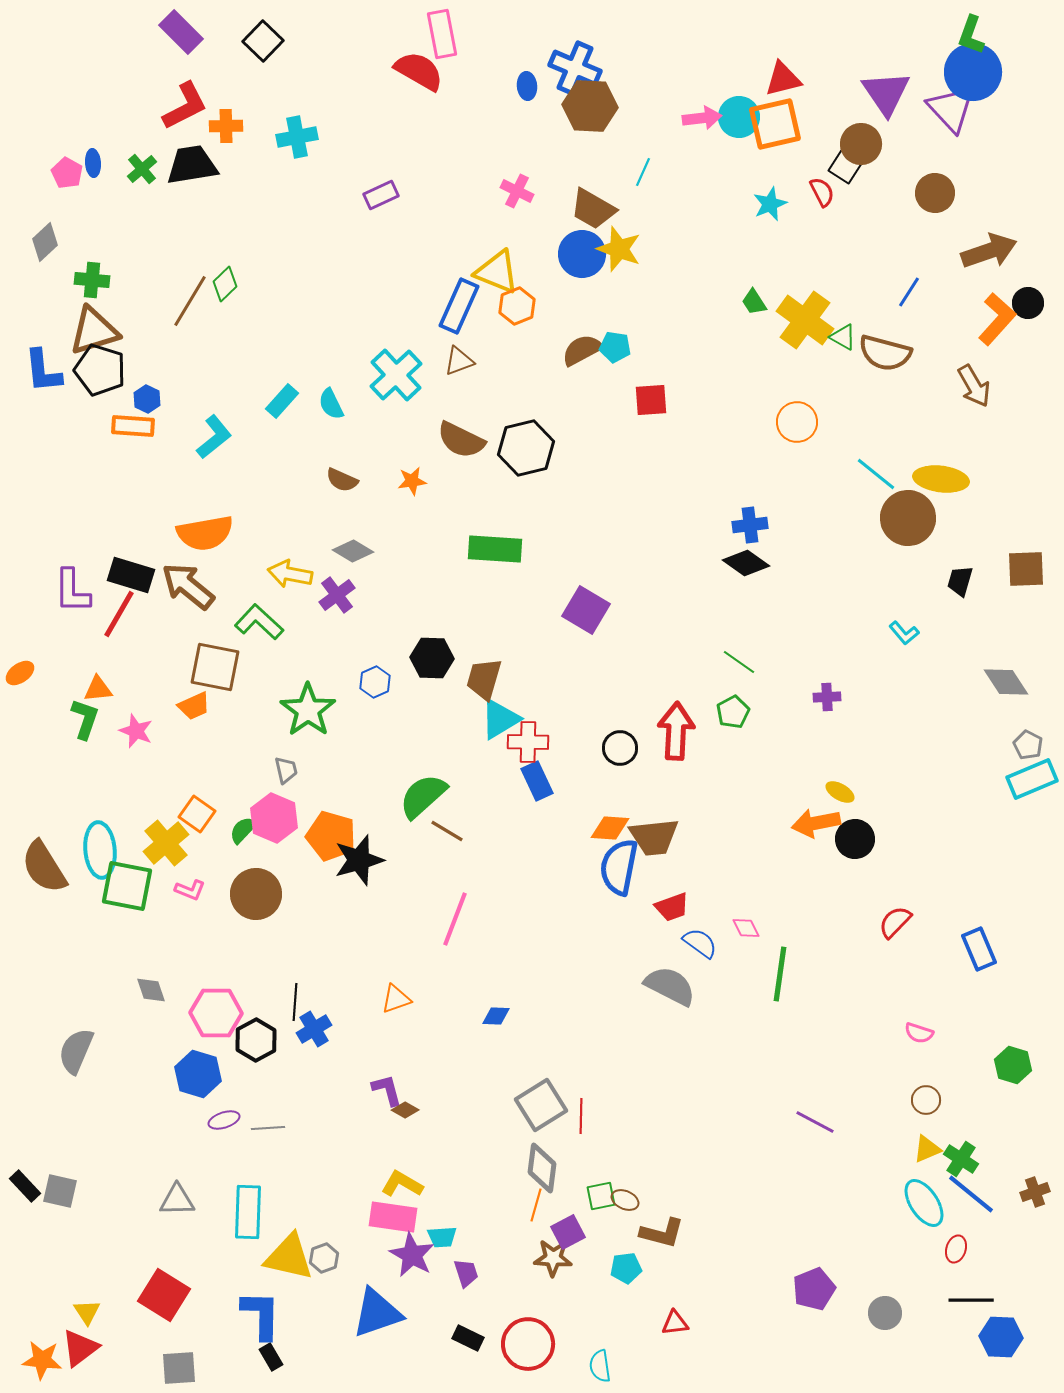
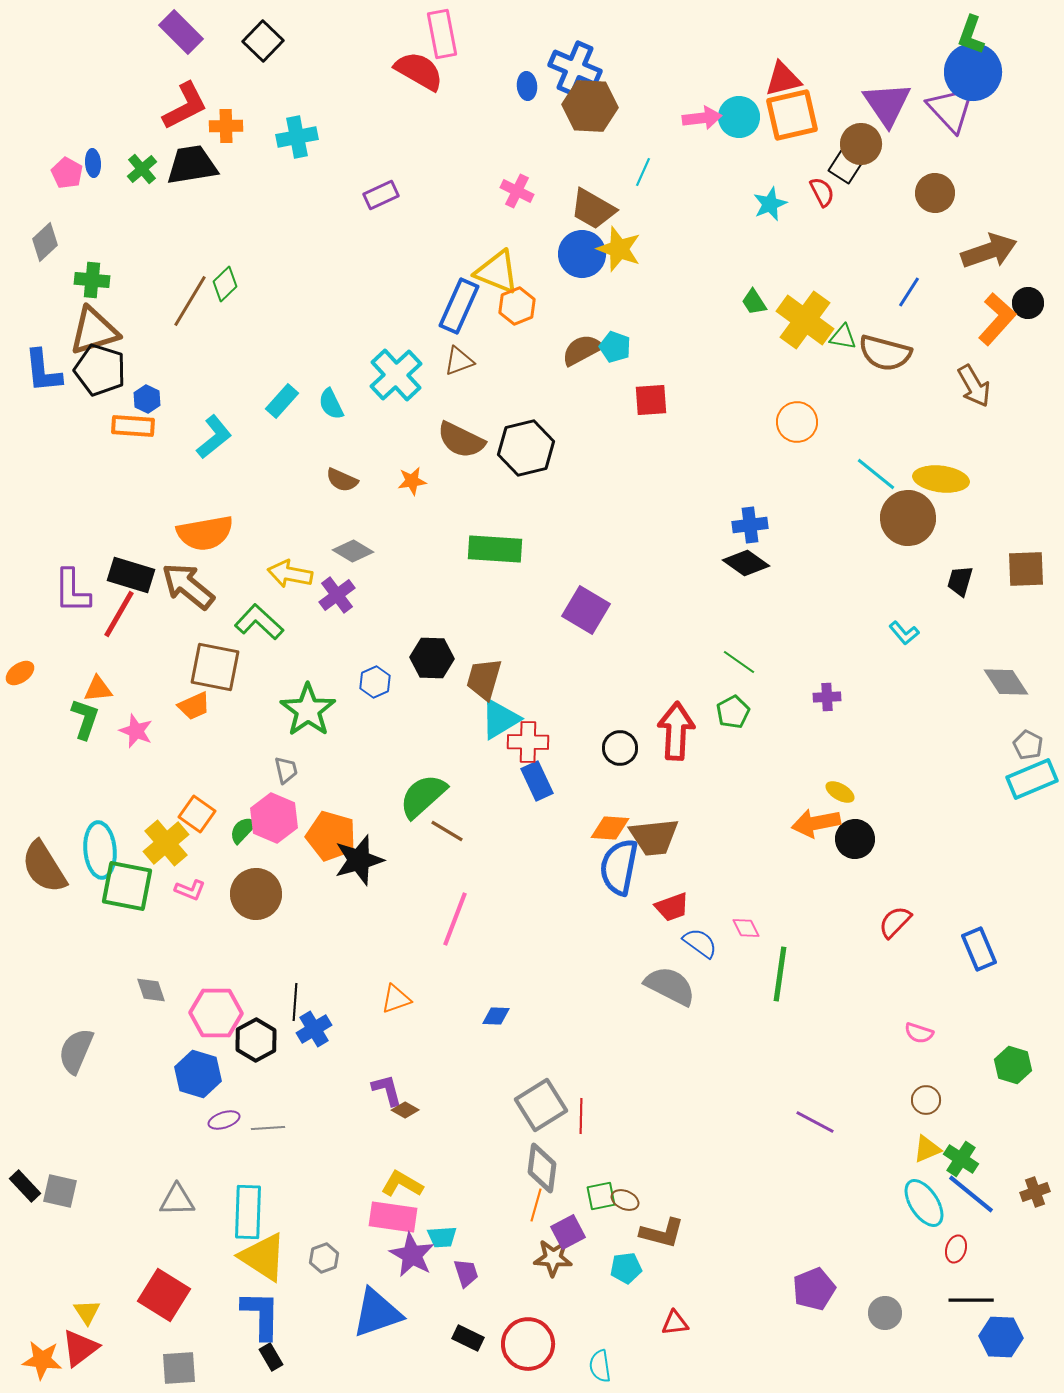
purple triangle at (886, 93): moved 1 px right, 11 px down
orange square at (775, 124): moved 17 px right, 9 px up
green triangle at (843, 337): rotated 20 degrees counterclockwise
cyan pentagon at (615, 347): rotated 12 degrees clockwise
yellow triangle at (289, 1257): moved 26 px left; rotated 20 degrees clockwise
